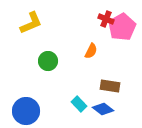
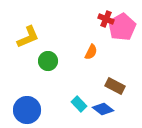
yellow L-shape: moved 3 px left, 14 px down
orange semicircle: moved 1 px down
brown rectangle: moved 5 px right; rotated 18 degrees clockwise
blue circle: moved 1 px right, 1 px up
